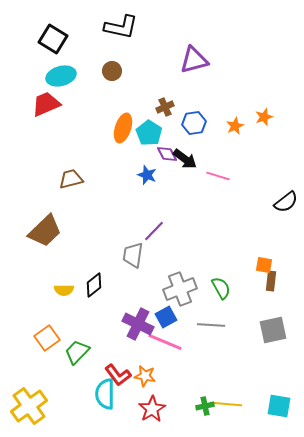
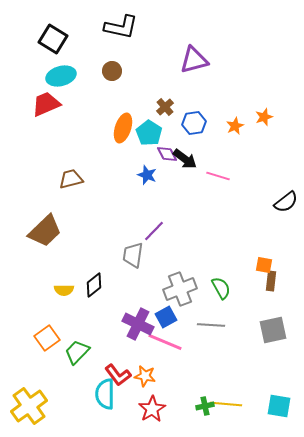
brown cross at (165, 107): rotated 18 degrees counterclockwise
